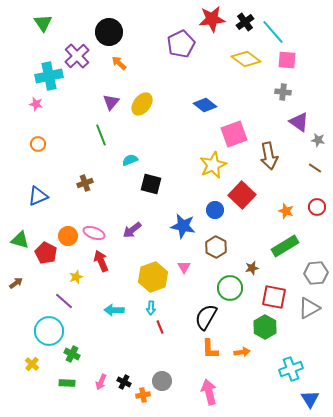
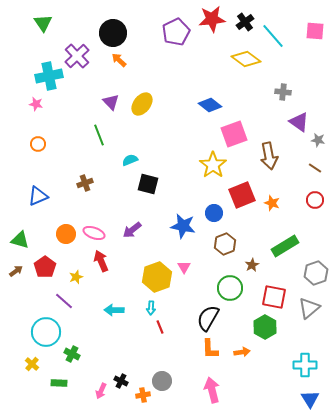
black circle at (109, 32): moved 4 px right, 1 px down
cyan line at (273, 32): moved 4 px down
purple pentagon at (181, 44): moved 5 px left, 12 px up
pink square at (287, 60): moved 28 px right, 29 px up
orange arrow at (119, 63): moved 3 px up
purple triangle at (111, 102): rotated 24 degrees counterclockwise
blue diamond at (205, 105): moved 5 px right
green line at (101, 135): moved 2 px left
yellow star at (213, 165): rotated 12 degrees counterclockwise
black square at (151, 184): moved 3 px left
red square at (242, 195): rotated 24 degrees clockwise
red circle at (317, 207): moved 2 px left, 7 px up
blue circle at (215, 210): moved 1 px left, 3 px down
orange star at (286, 211): moved 14 px left, 8 px up
orange circle at (68, 236): moved 2 px left, 2 px up
brown hexagon at (216, 247): moved 9 px right, 3 px up; rotated 10 degrees clockwise
red pentagon at (46, 253): moved 1 px left, 14 px down; rotated 10 degrees clockwise
brown star at (252, 268): moved 3 px up; rotated 16 degrees counterclockwise
gray hexagon at (316, 273): rotated 15 degrees counterclockwise
yellow hexagon at (153, 277): moved 4 px right
brown arrow at (16, 283): moved 12 px up
gray triangle at (309, 308): rotated 10 degrees counterclockwise
black semicircle at (206, 317): moved 2 px right, 1 px down
cyan circle at (49, 331): moved 3 px left, 1 px down
cyan cross at (291, 369): moved 14 px right, 4 px up; rotated 20 degrees clockwise
pink arrow at (101, 382): moved 9 px down
black cross at (124, 382): moved 3 px left, 1 px up
green rectangle at (67, 383): moved 8 px left
pink arrow at (209, 392): moved 3 px right, 2 px up
